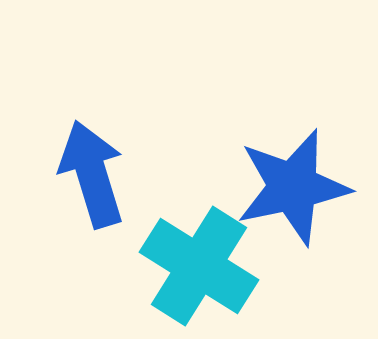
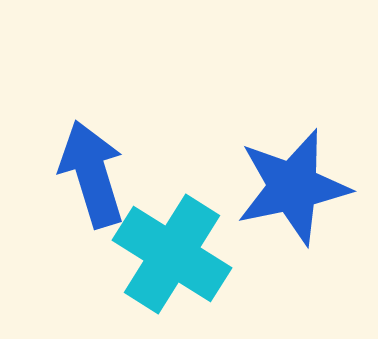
cyan cross: moved 27 px left, 12 px up
